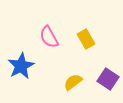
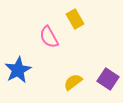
yellow rectangle: moved 11 px left, 20 px up
blue star: moved 3 px left, 4 px down
